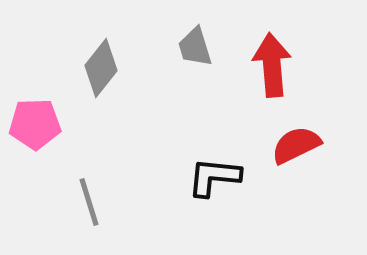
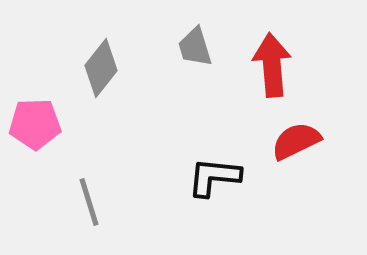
red semicircle: moved 4 px up
